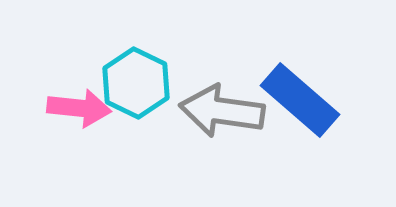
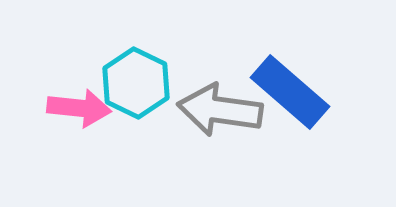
blue rectangle: moved 10 px left, 8 px up
gray arrow: moved 2 px left, 1 px up
